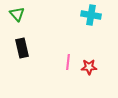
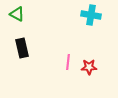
green triangle: rotated 21 degrees counterclockwise
